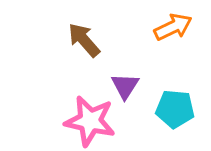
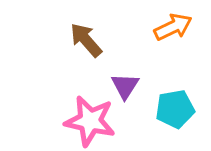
brown arrow: moved 2 px right
cyan pentagon: rotated 15 degrees counterclockwise
